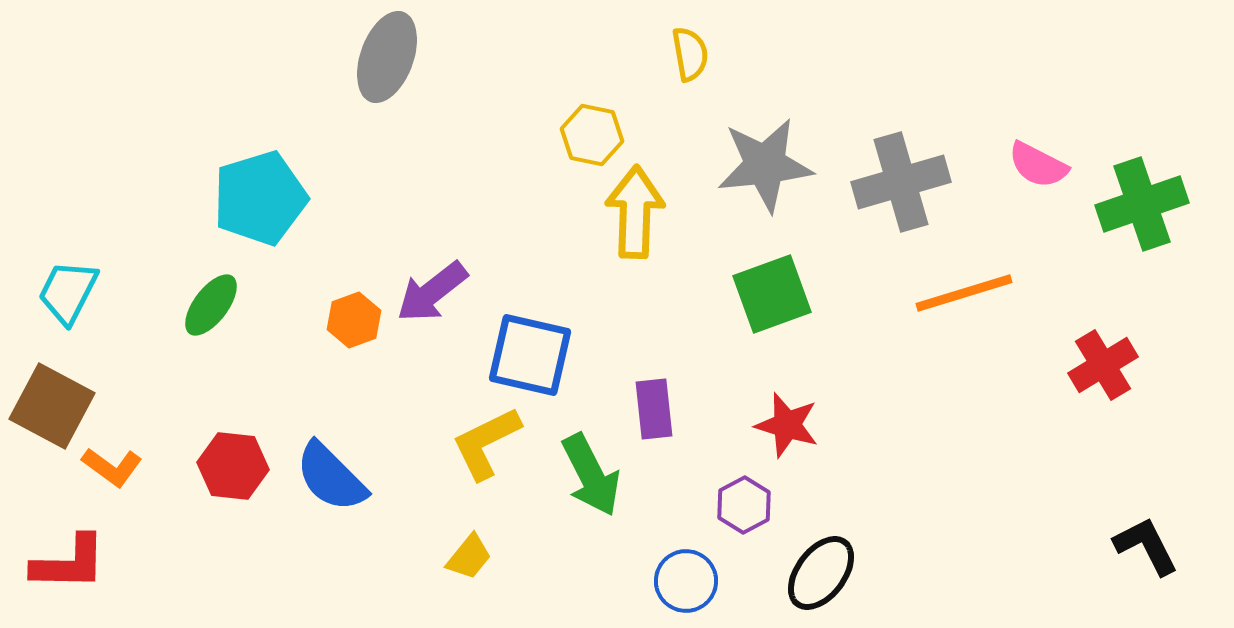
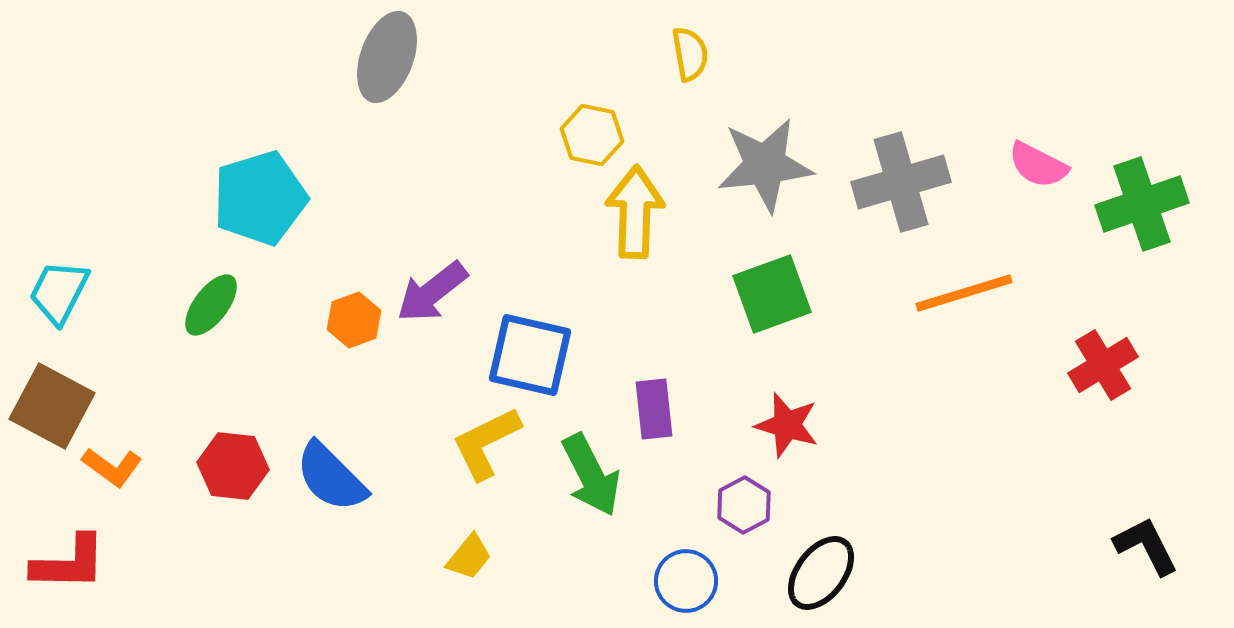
cyan trapezoid: moved 9 px left
